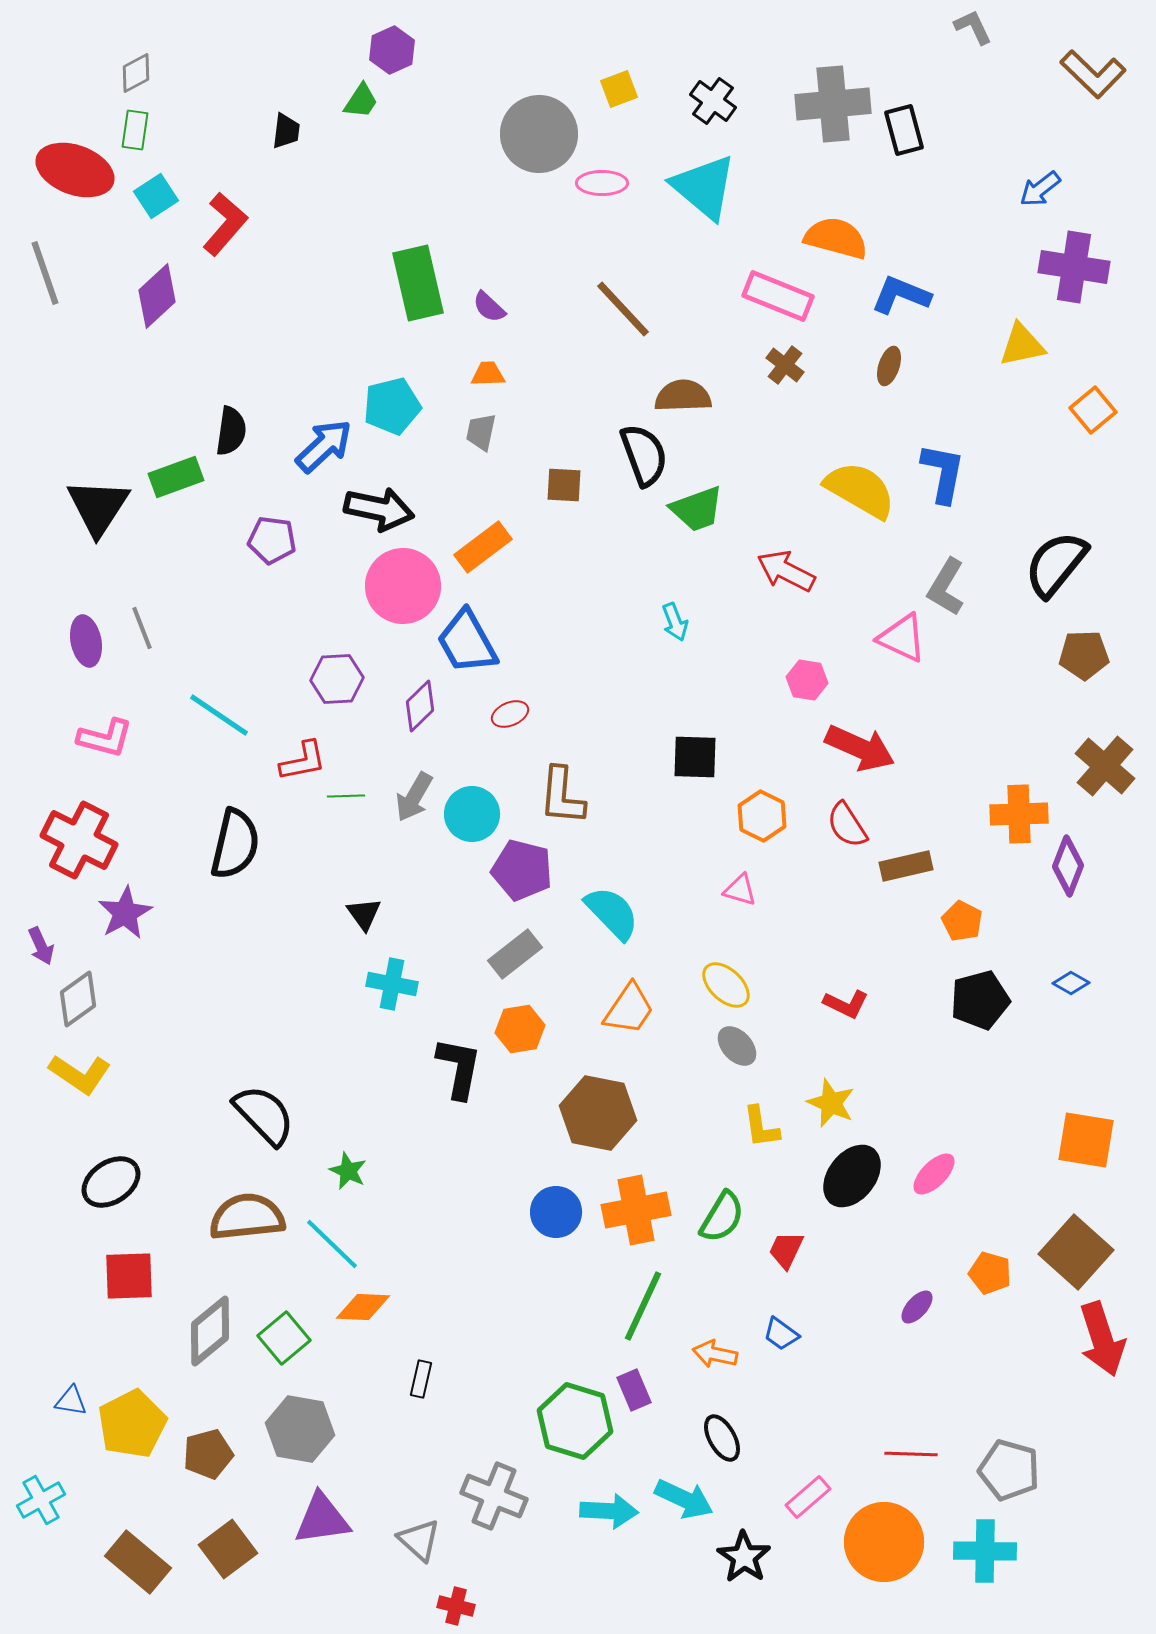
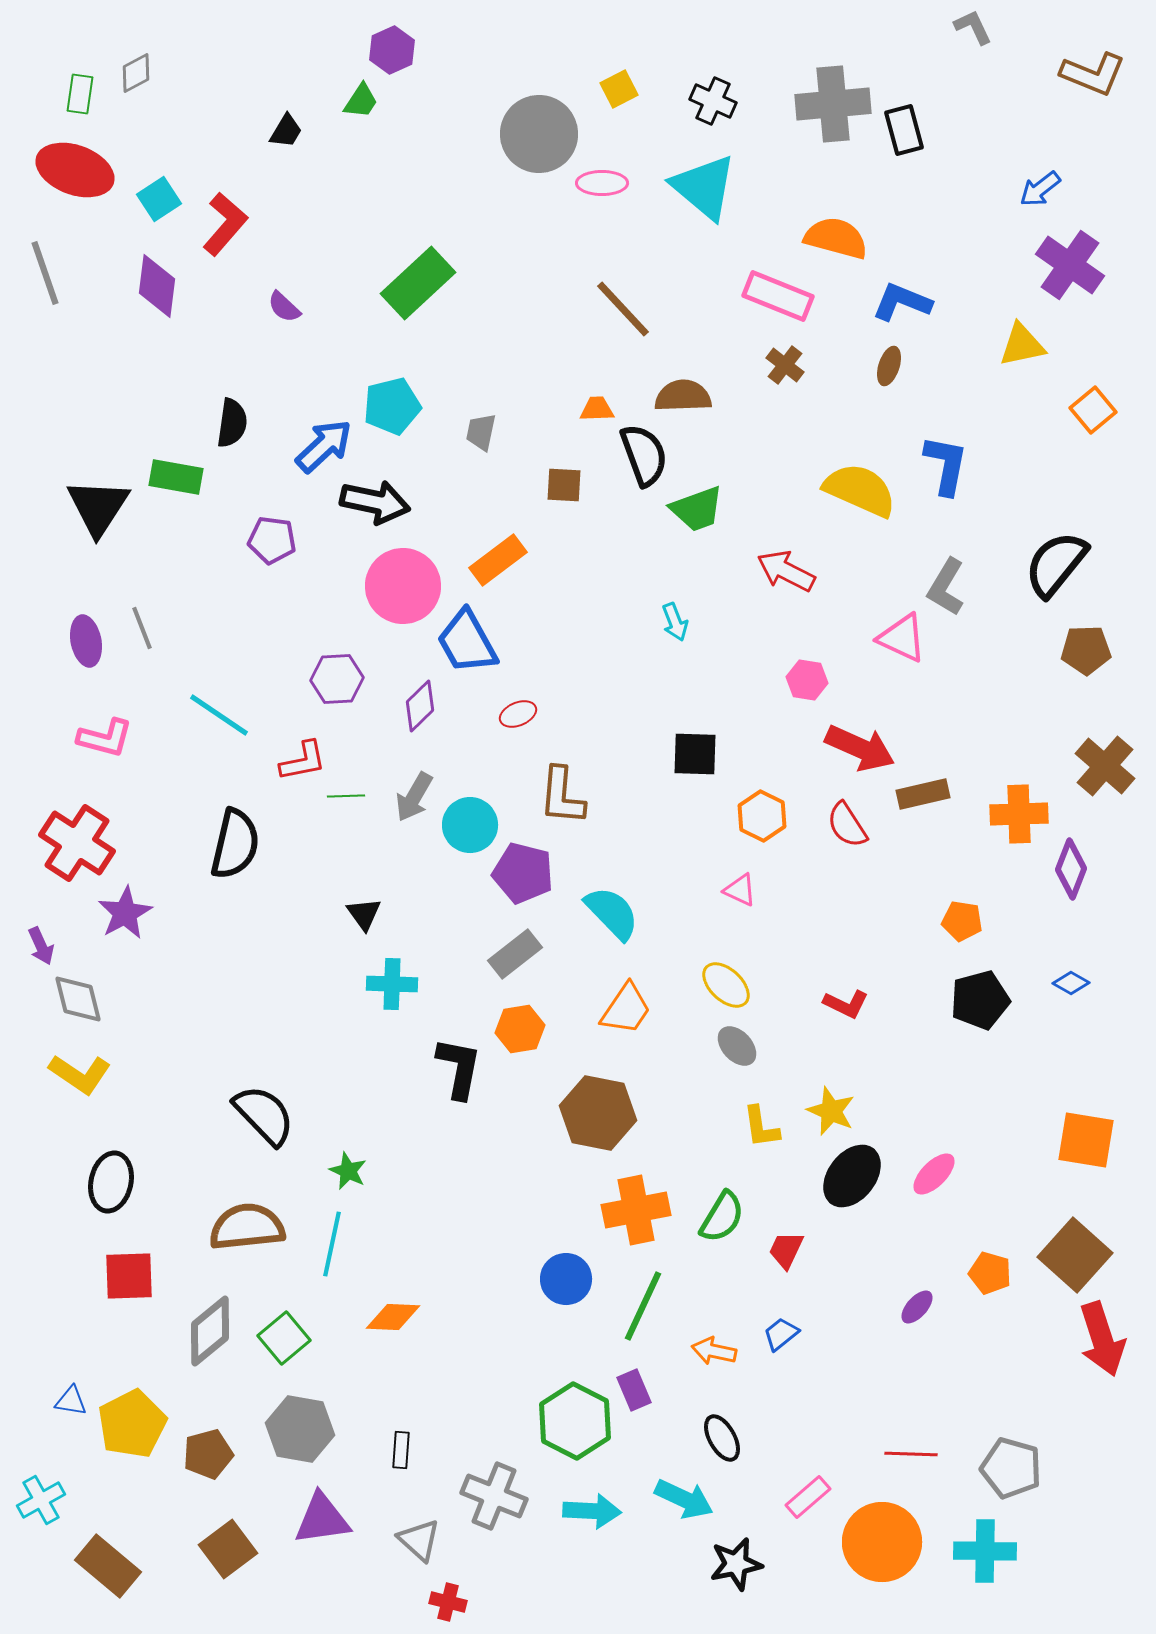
brown L-shape at (1093, 74): rotated 22 degrees counterclockwise
yellow square at (619, 89): rotated 6 degrees counterclockwise
black cross at (713, 101): rotated 12 degrees counterclockwise
green rectangle at (135, 130): moved 55 px left, 36 px up
black trapezoid at (286, 131): rotated 24 degrees clockwise
cyan square at (156, 196): moved 3 px right, 3 px down
purple cross at (1074, 267): moved 4 px left, 2 px up; rotated 26 degrees clockwise
green rectangle at (418, 283): rotated 60 degrees clockwise
blue L-shape at (901, 295): moved 1 px right, 7 px down
purple diamond at (157, 296): moved 10 px up; rotated 40 degrees counterclockwise
purple semicircle at (489, 307): moved 205 px left
orange trapezoid at (488, 374): moved 109 px right, 35 px down
black semicircle at (231, 431): moved 1 px right, 8 px up
blue L-shape at (943, 473): moved 3 px right, 8 px up
green rectangle at (176, 477): rotated 30 degrees clockwise
yellow semicircle at (860, 490): rotated 6 degrees counterclockwise
black arrow at (379, 509): moved 4 px left, 7 px up
orange rectangle at (483, 547): moved 15 px right, 13 px down
brown pentagon at (1084, 655): moved 2 px right, 5 px up
red ellipse at (510, 714): moved 8 px right
black square at (695, 757): moved 3 px up
cyan circle at (472, 814): moved 2 px left, 11 px down
red cross at (79, 840): moved 2 px left, 3 px down; rotated 6 degrees clockwise
brown rectangle at (906, 866): moved 17 px right, 72 px up
purple diamond at (1068, 866): moved 3 px right, 3 px down
purple pentagon at (522, 870): moved 1 px right, 3 px down
pink triangle at (740, 890): rotated 9 degrees clockwise
orange pentagon at (962, 921): rotated 18 degrees counterclockwise
cyan cross at (392, 984): rotated 9 degrees counterclockwise
gray diamond at (78, 999): rotated 68 degrees counterclockwise
orange trapezoid at (629, 1009): moved 3 px left
yellow star at (831, 1103): moved 8 px down
black ellipse at (111, 1182): rotated 44 degrees counterclockwise
blue circle at (556, 1212): moved 10 px right, 67 px down
brown semicircle at (247, 1217): moved 10 px down
cyan line at (332, 1244): rotated 58 degrees clockwise
brown square at (1076, 1252): moved 1 px left, 3 px down
orange diamond at (363, 1307): moved 30 px right, 10 px down
blue trapezoid at (781, 1334): rotated 105 degrees clockwise
orange arrow at (715, 1354): moved 1 px left, 3 px up
black rectangle at (421, 1379): moved 20 px left, 71 px down; rotated 9 degrees counterclockwise
green hexagon at (575, 1421): rotated 10 degrees clockwise
gray pentagon at (1009, 1470): moved 2 px right, 2 px up
cyan arrow at (609, 1511): moved 17 px left
orange circle at (884, 1542): moved 2 px left
black star at (744, 1557): moved 8 px left, 7 px down; rotated 26 degrees clockwise
brown rectangle at (138, 1562): moved 30 px left, 4 px down
red cross at (456, 1606): moved 8 px left, 4 px up
